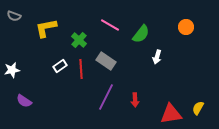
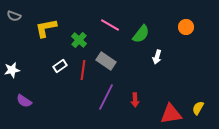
red line: moved 2 px right, 1 px down; rotated 12 degrees clockwise
